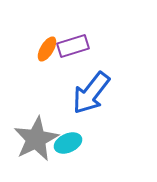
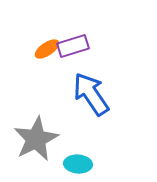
orange ellipse: rotated 25 degrees clockwise
blue arrow: moved 1 px down; rotated 108 degrees clockwise
cyan ellipse: moved 10 px right, 21 px down; rotated 28 degrees clockwise
